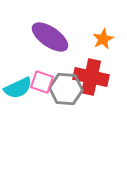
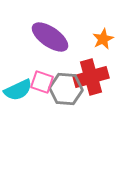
red cross: rotated 28 degrees counterclockwise
cyan semicircle: moved 2 px down
